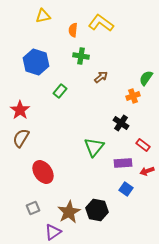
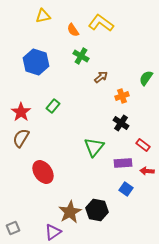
orange semicircle: rotated 40 degrees counterclockwise
green cross: rotated 21 degrees clockwise
green rectangle: moved 7 px left, 15 px down
orange cross: moved 11 px left
red star: moved 1 px right, 2 px down
red arrow: rotated 24 degrees clockwise
gray square: moved 20 px left, 20 px down
brown star: moved 1 px right
